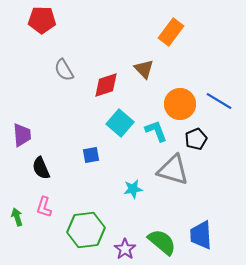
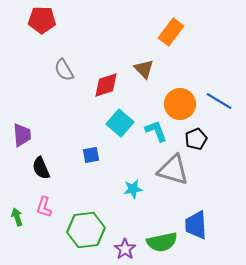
blue trapezoid: moved 5 px left, 10 px up
green semicircle: rotated 128 degrees clockwise
